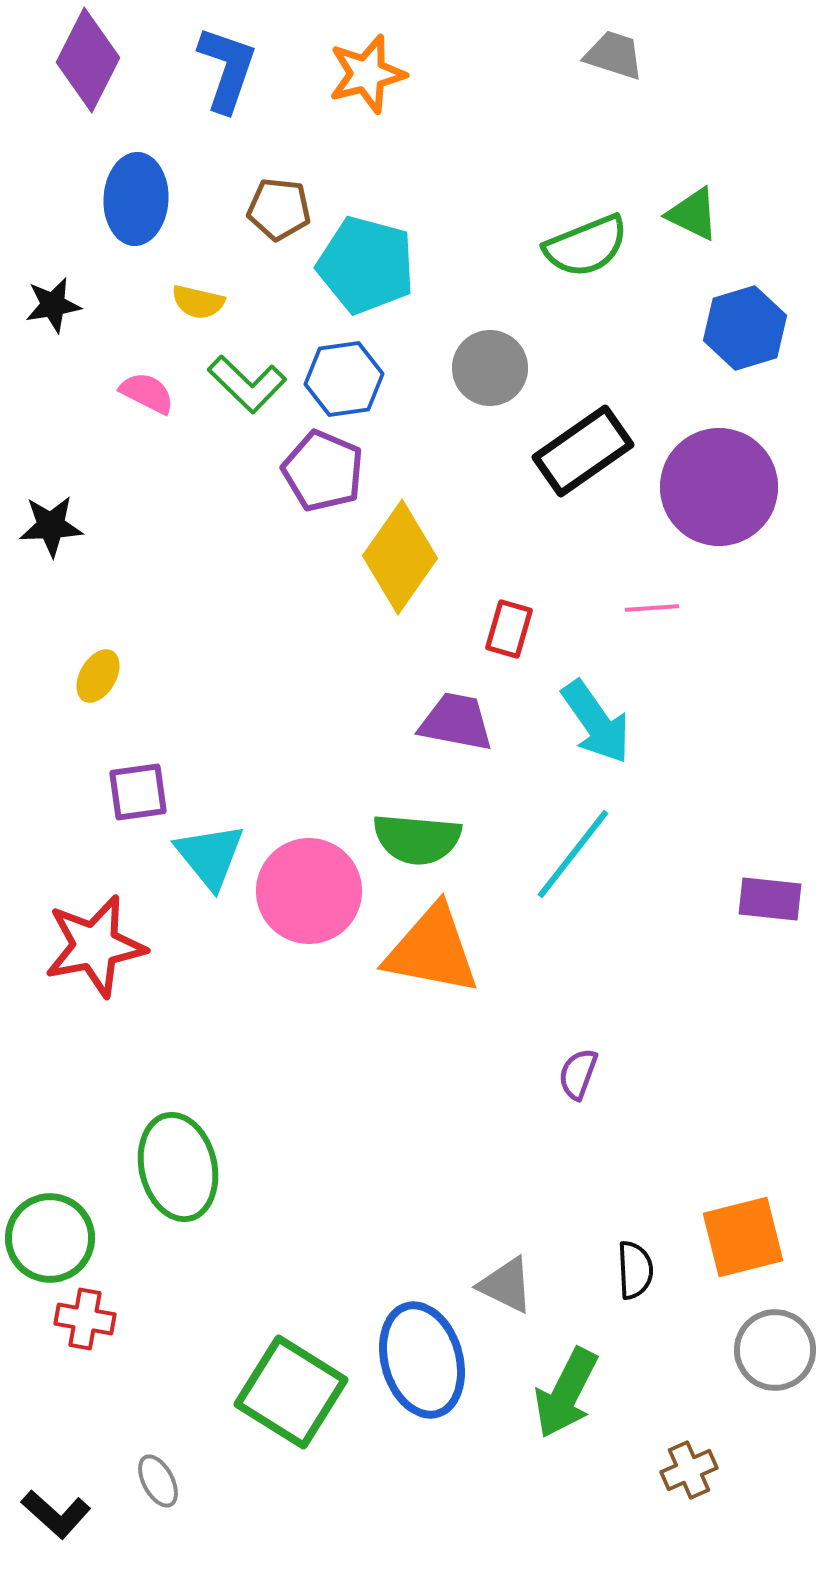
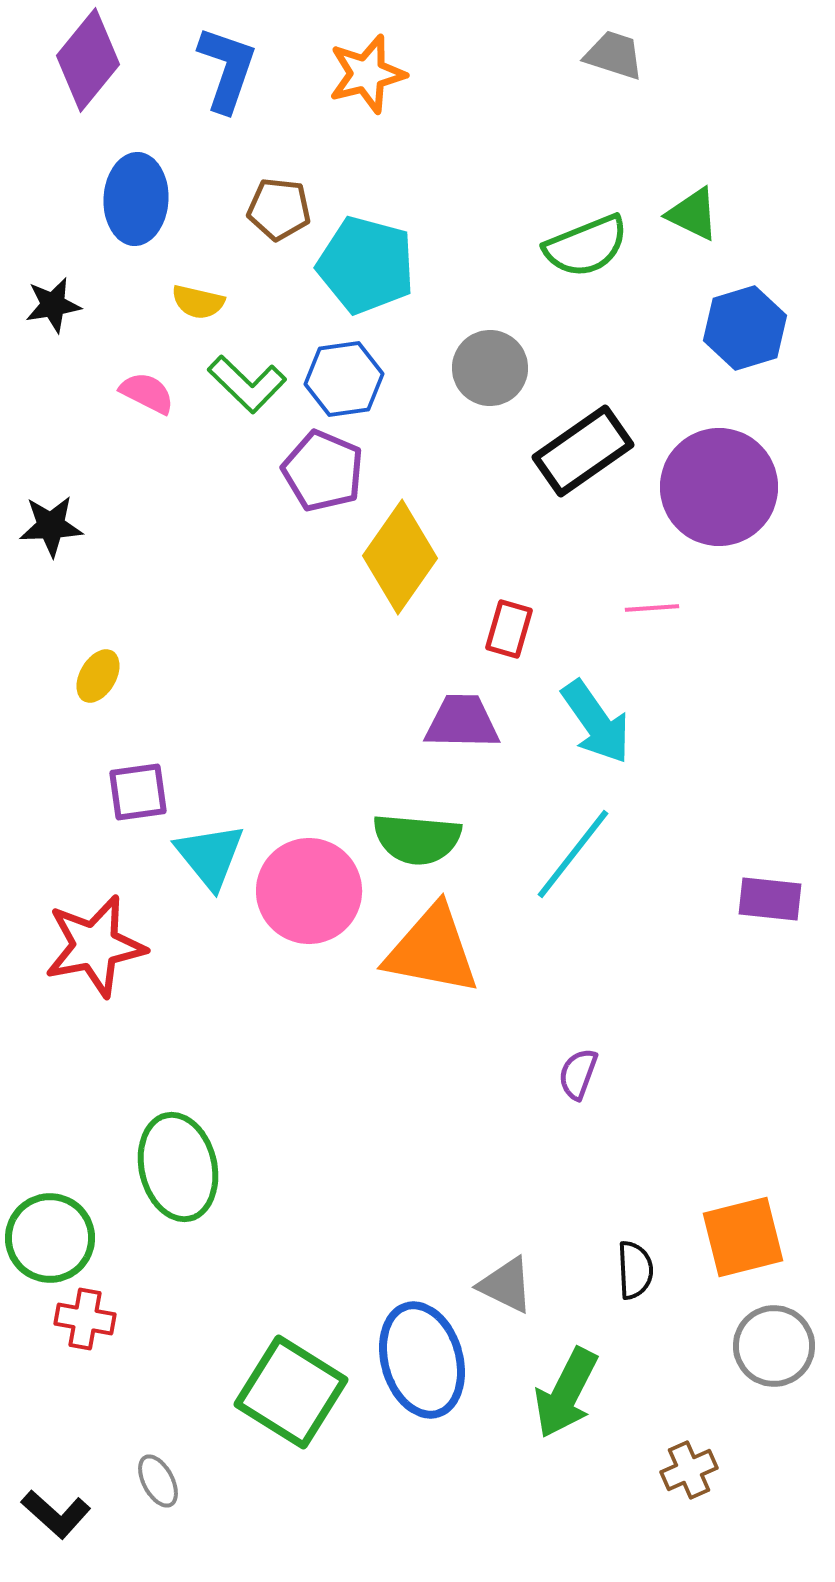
purple diamond at (88, 60): rotated 12 degrees clockwise
purple trapezoid at (456, 722): moved 6 px right; rotated 10 degrees counterclockwise
gray circle at (775, 1350): moved 1 px left, 4 px up
